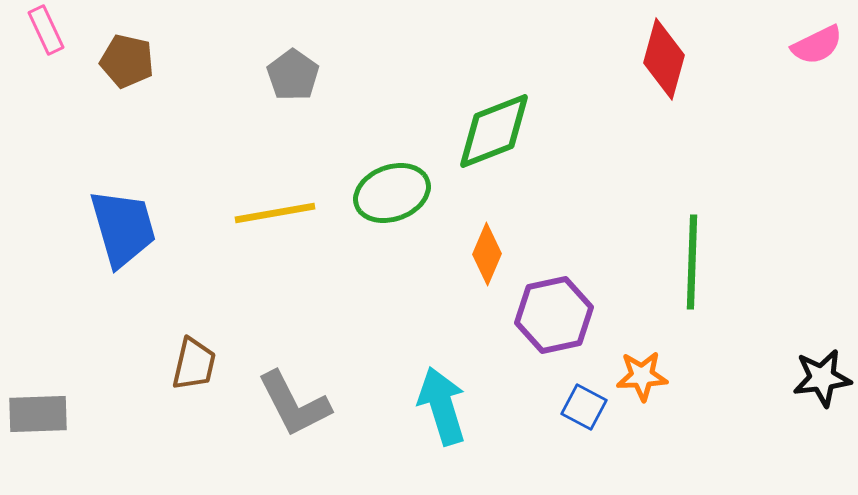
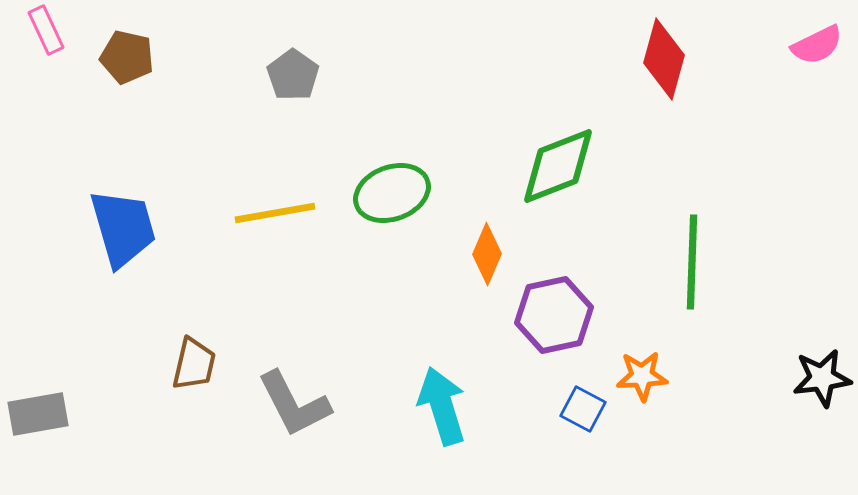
brown pentagon: moved 4 px up
green diamond: moved 64 px right, 35 px down
blue square: moved 1 px left, 2 px down
gray rectangle: rotated 8 degrees counterclockwise
